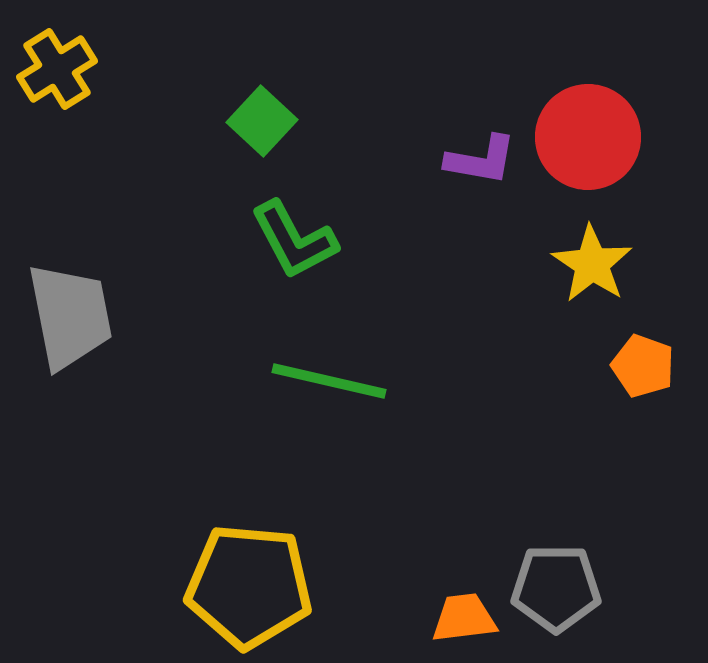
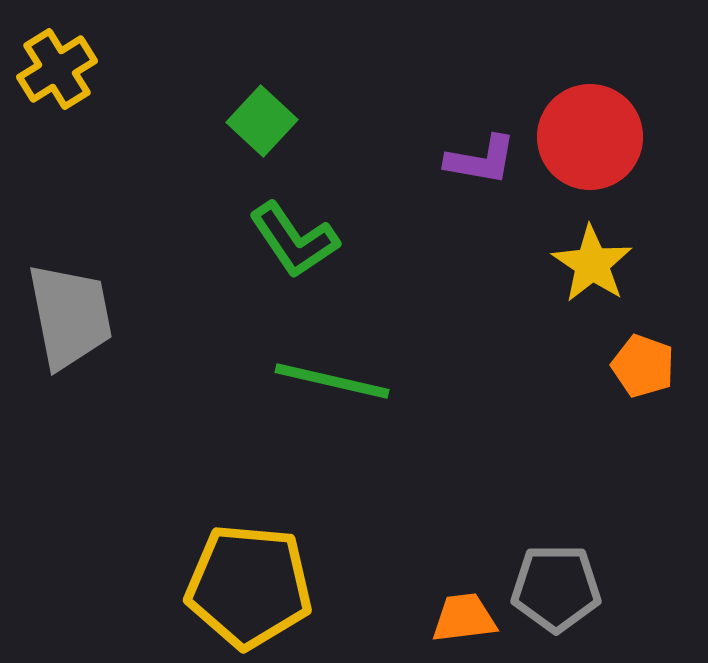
red circle: moved 2 px right
green L-shape: rotated 6 degrees counterclockwise
green line: moved 3 px right
